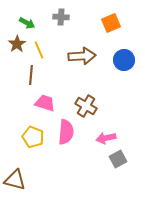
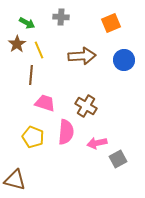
pink arrow: moved 9 px left, 5 px down
